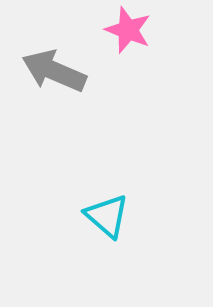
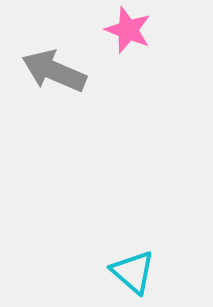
cyan triangle: moved 26 px right, 56 px down
